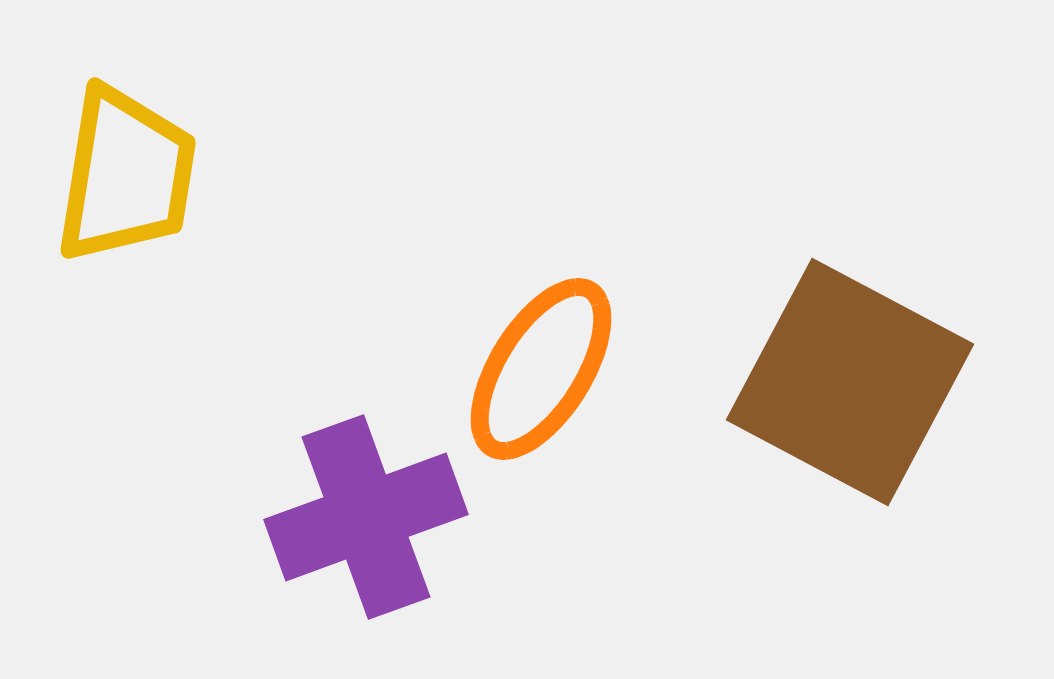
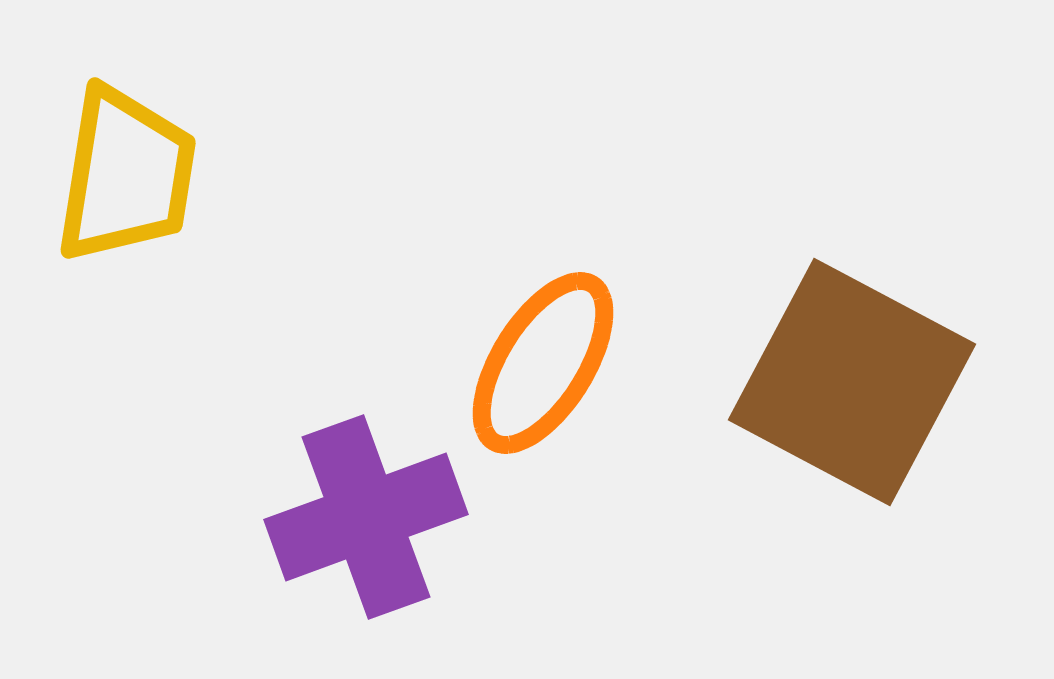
orange ellipse: moved 2 px right, 6 px up
brown square: moved 2 px right
